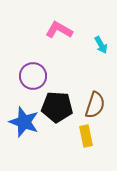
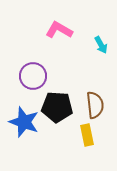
brown semicircle: rotated 24 degrees counterclockwise
yellow rectangle: moved 1 px right, 1 px up
